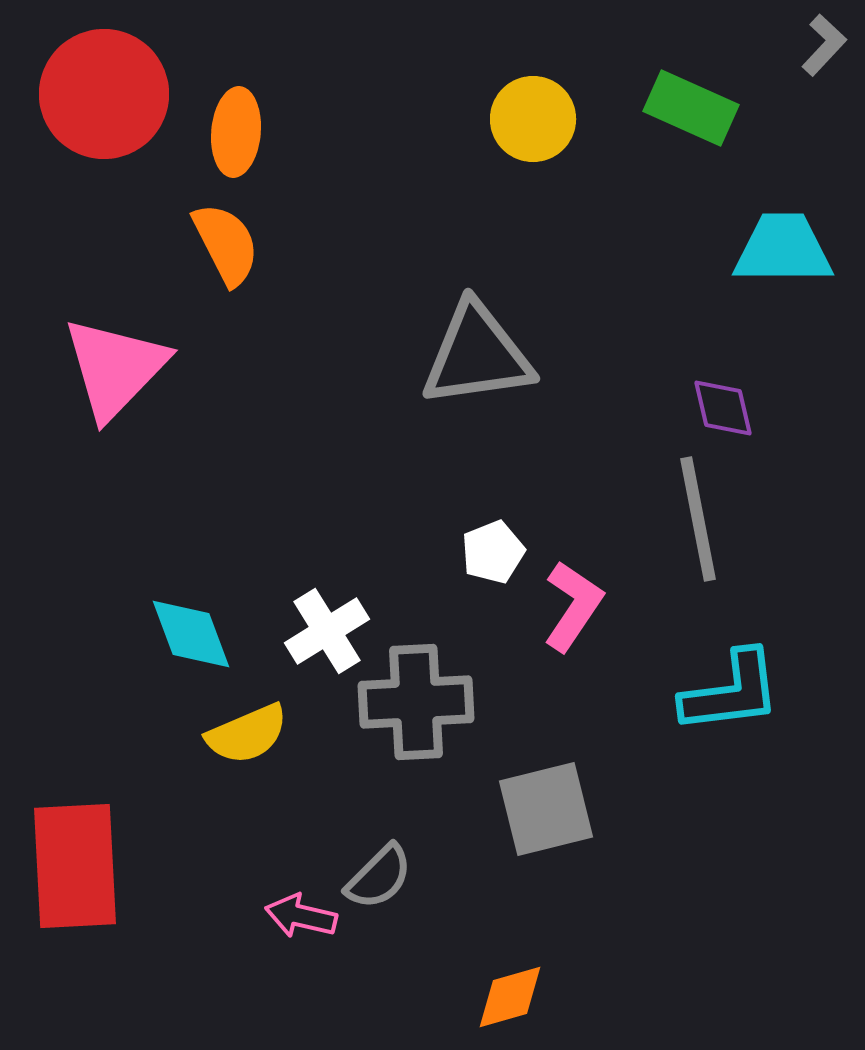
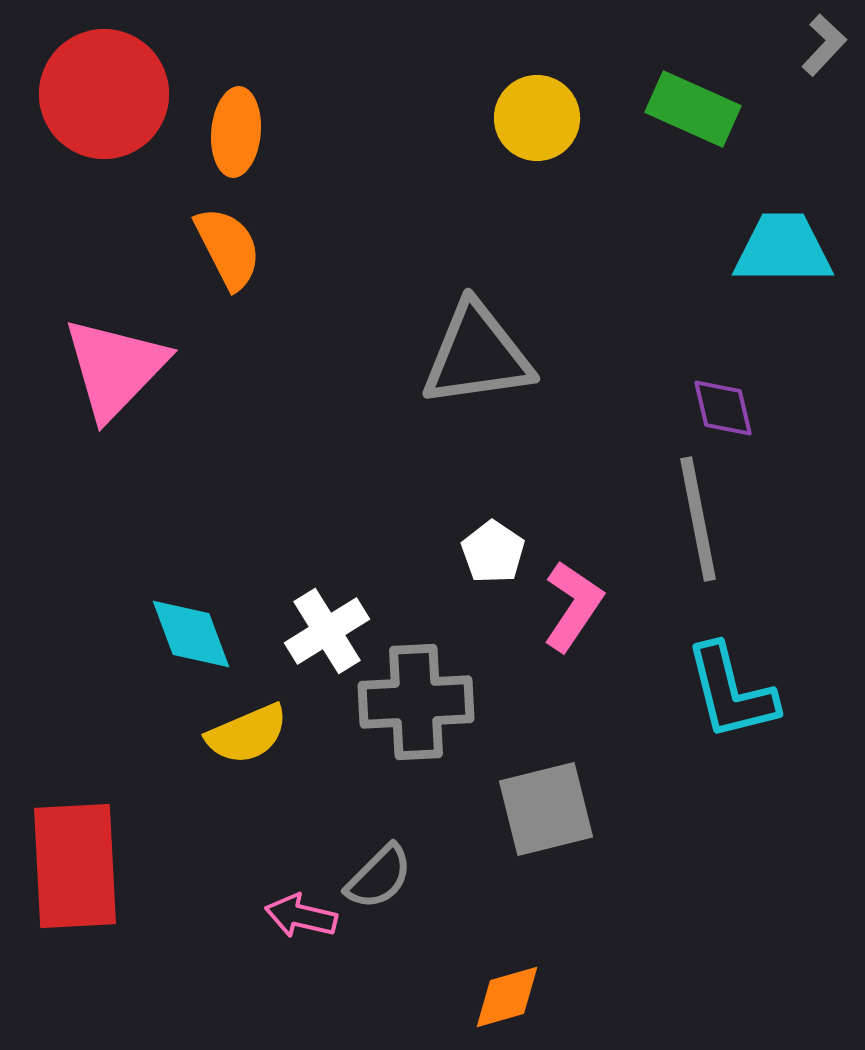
green rectangle: moved 2 px right, 1 px down
yellow circle: moved 4 px right, 1 px up
orange semicircle: moved 2 px right, 4 px down
white pentagon: rotated 16 degrees counterclockwise
cyan L-shape: rotated 83 degrees clockwise
orange diamond: moved 3 px left
